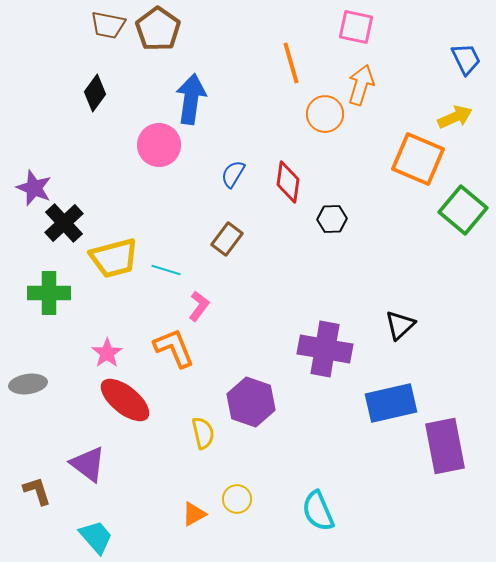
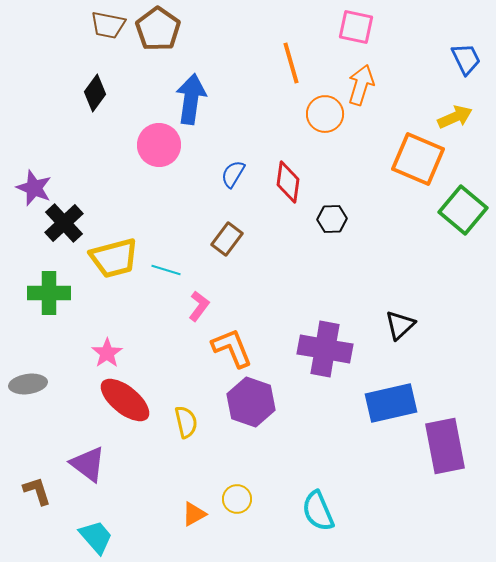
orange L-shape: moved 58 px right
yellow semicircle: moved 17 px left, 11 px up
